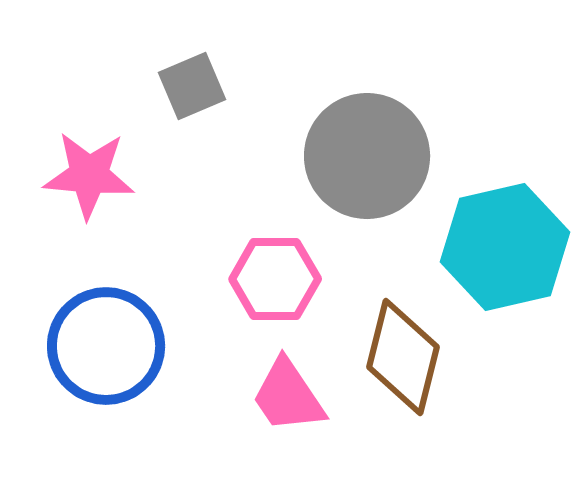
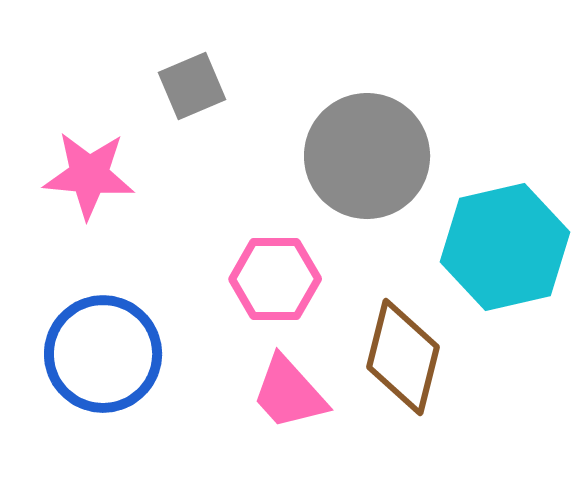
blue circle: moved 3 px left, 8 px down
pink trapezoid: moved 1 px right, 3 px up; rotated 8 degrees counterclockwise
